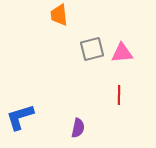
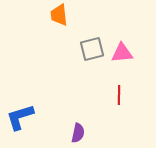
purple semicircle: moved 5 px down
